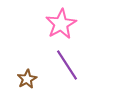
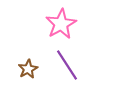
brown star: moved 1 px right, 10 px up
